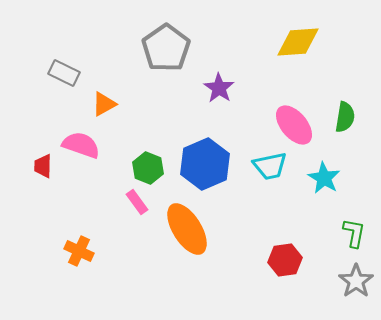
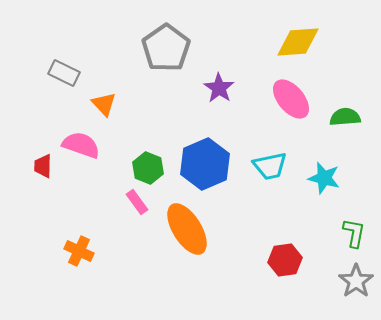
orange triangle: rotated 44 degrees counterclockwise
green semicircle: rotated 104 degrees counterclockwise
pink ellipse: moved 3 px left, 26 px up
cyan star: rotated 16 degrees counterclockwise
